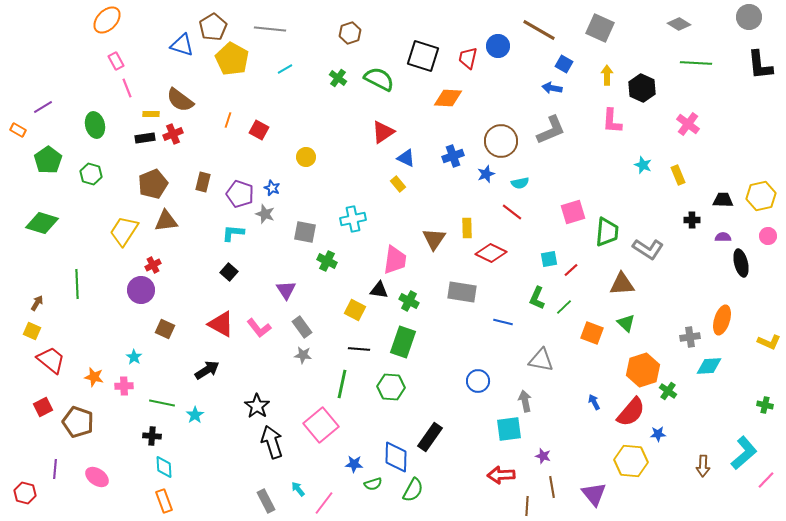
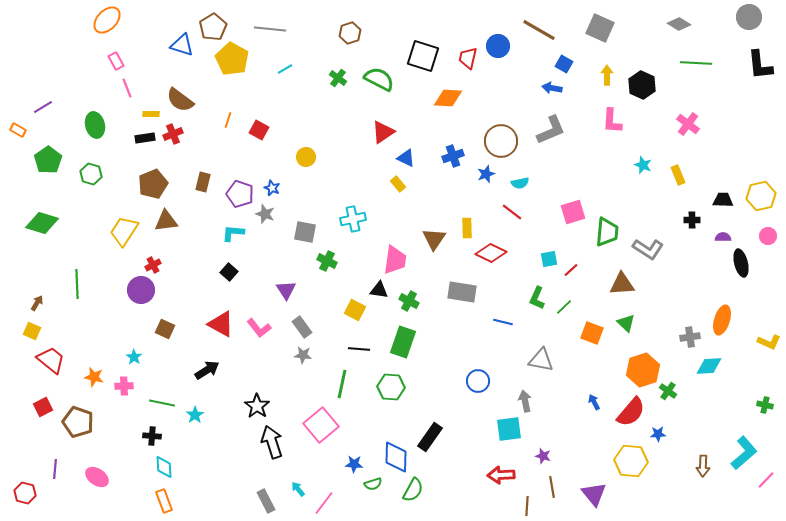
black hexagon at (642, 88): moved 3 px up
